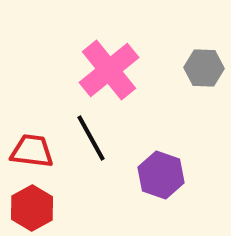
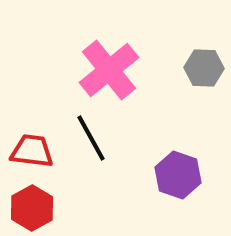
purple hexagon: moved 17 px right
